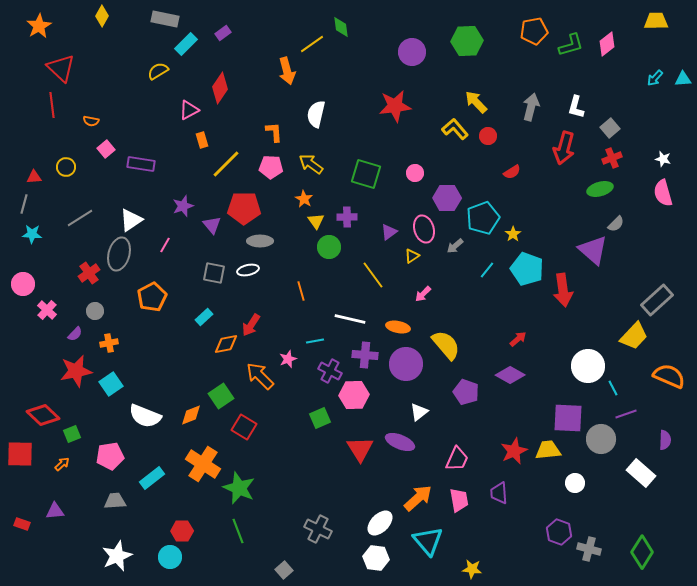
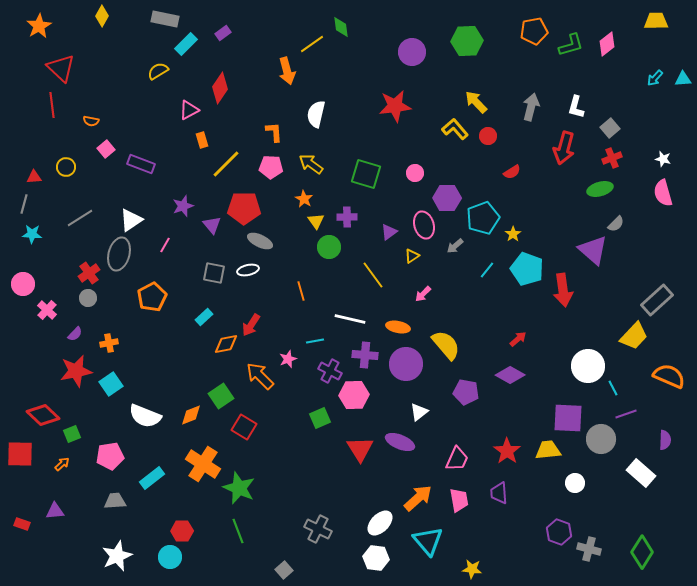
purple rectangle at (141, 164): rotated 12 degrees clockwise
pink ellipse at (424, 229): moved 4 px up
gray ellipse at (260, 241): rotated 25 degrees clockwise
gray circle at (95, 311): moved 7 px left, 13 px up
purple pentagon at (466, 392): rotated 10 degrees counterclockwise
red star at (514, 451): moved 7 px left; rotated 12 degrees counterclockwise
